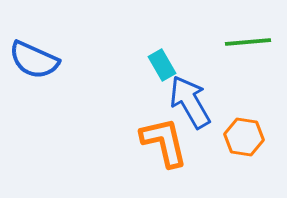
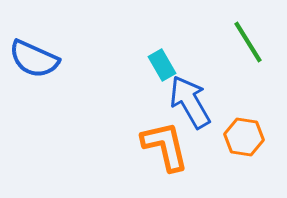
green line: rotated 63 degrees clockwise
blue semicircle: moved 1 px up
orange L-shape: moved 1 px right, 4 px down
